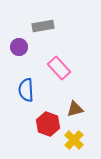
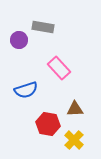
gray rectangle: moved 1 px down; rotated 20 degrees clockwise
purple circle: moved 7 px up
blue semicircle: rotated 105 degrees counterclockwise
brown triangle: rotated 12 degrees clockwise
red hexagon: rotated 10 degrees counterclockwise
